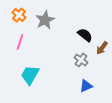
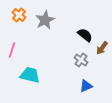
pink line: moved 8 px left, 8 px down
cyan trapezoid: rotated 75 degrees clockwise
